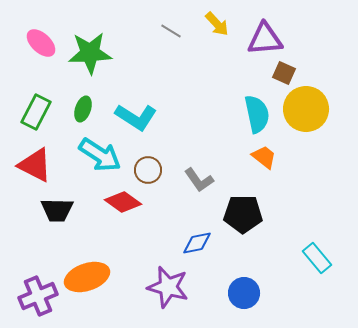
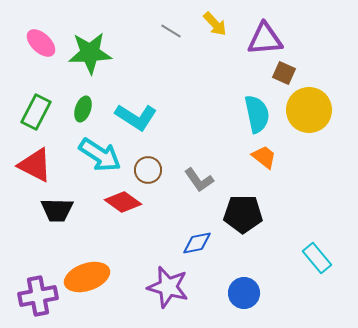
yellow arrow: moved 2 px left
yellow circle: moved 3 px right, 1 px down
purple cross: rotated 12 degrees clockwise
